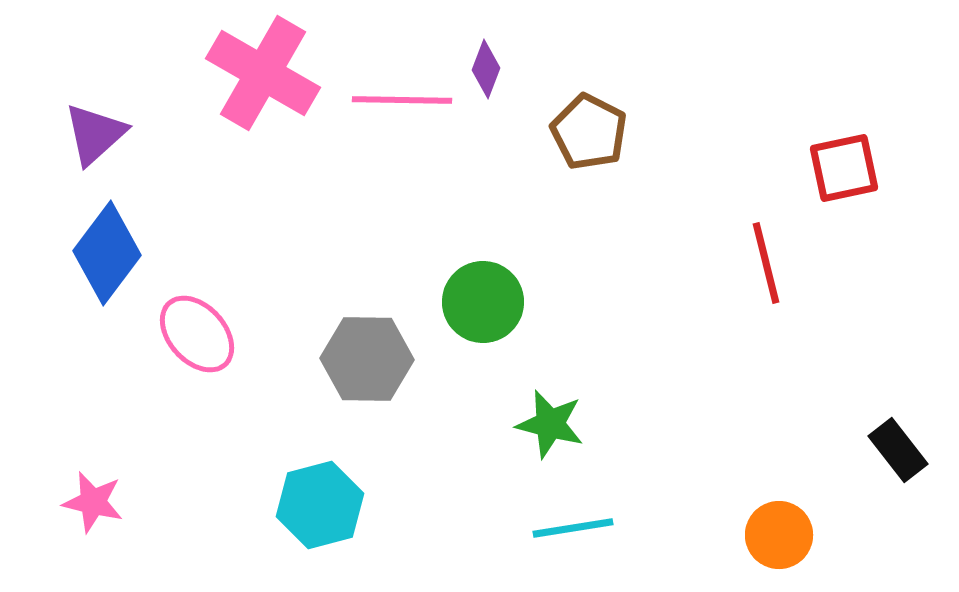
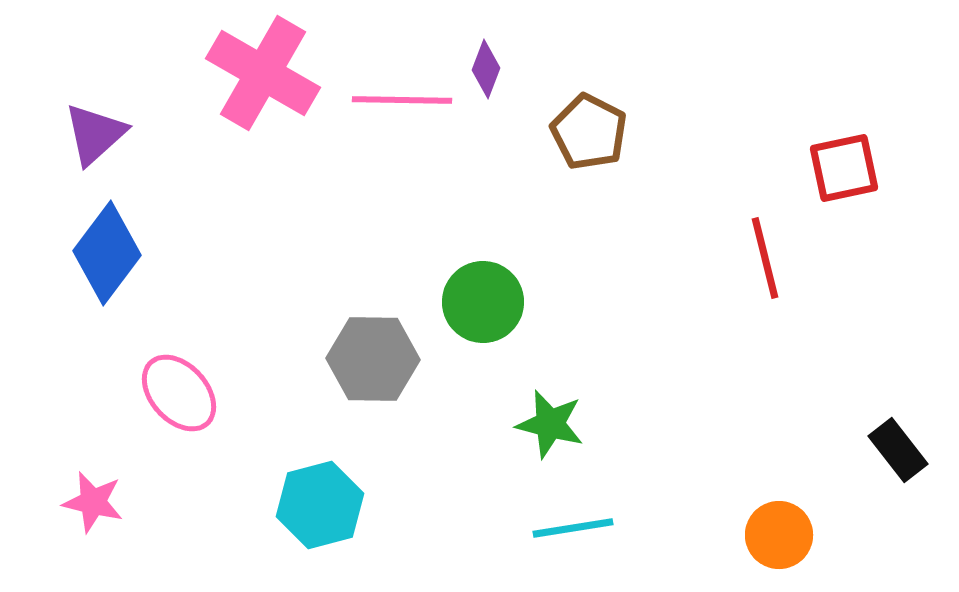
red line: moved 1 px left, 5 px up
pink ellipse: moved 18 px left, 59 px down
gray hexagon: moved 6 px right
